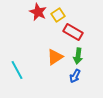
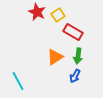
red star: moved 1 px left
cyan line: moved 1 px right, 11 px down
